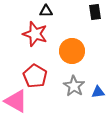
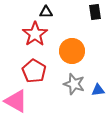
black triangle: moved 1 px down
red star: rotated 20 degrees clockwise
red pentagon: moved 1 px left, 5 px up
gray star: moved 2 px up; rotated 15 degrees counterclockwise
blue triangle: moved 2 px up
